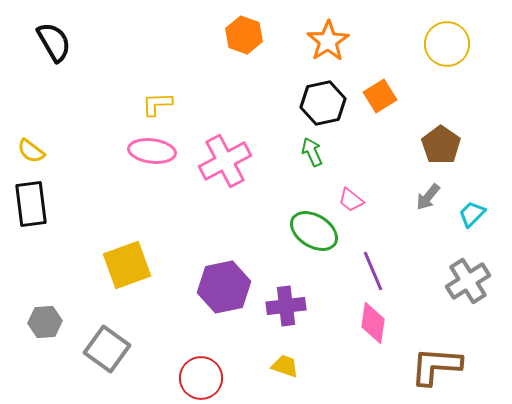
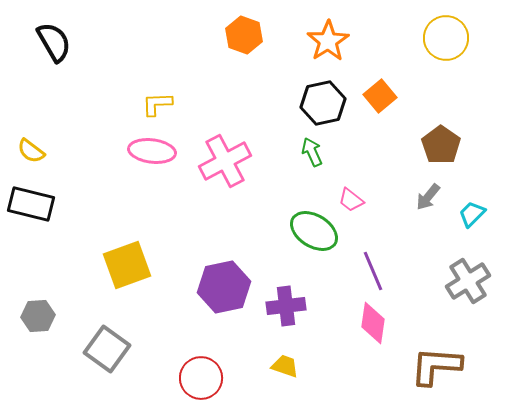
yellow circle: moved 1 px left, 6 px up
orange square: rotated 8 degrees counterclockwise
black rectangle: rotated 69 degrees counterclockwise
gray hexagon: moved 7 px left, 6 px up
